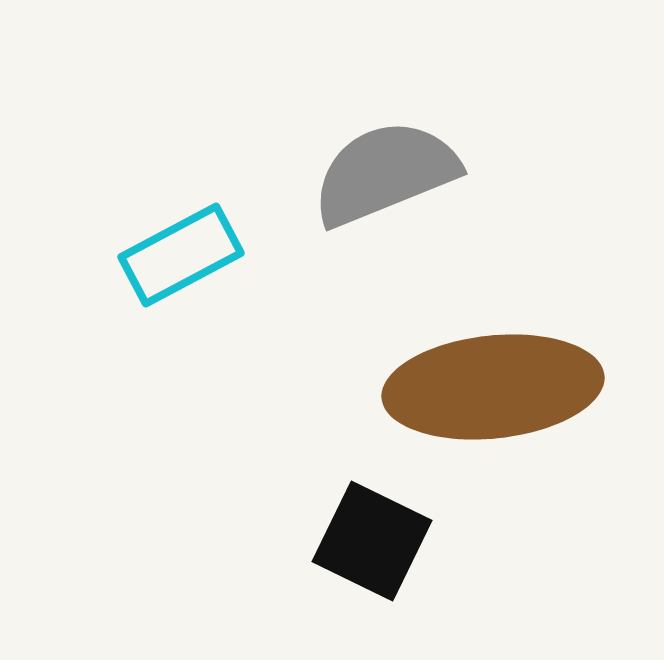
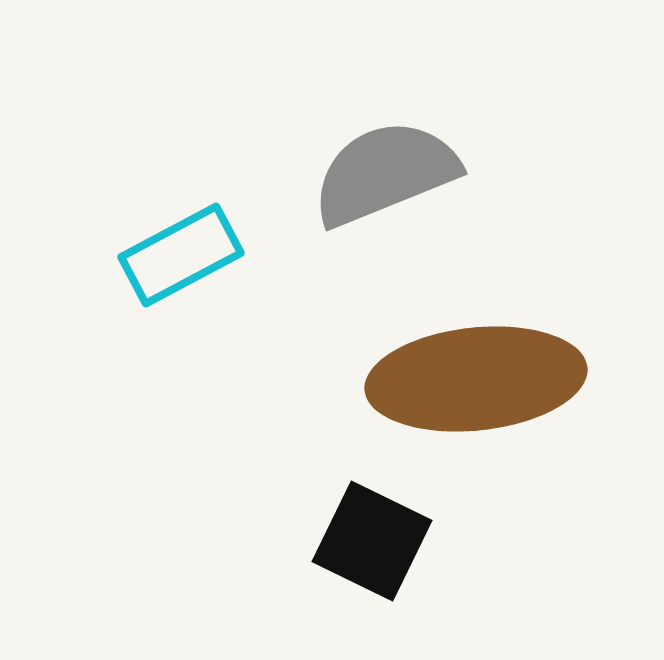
brown ellipse: moved 17 px left, 8 px up
